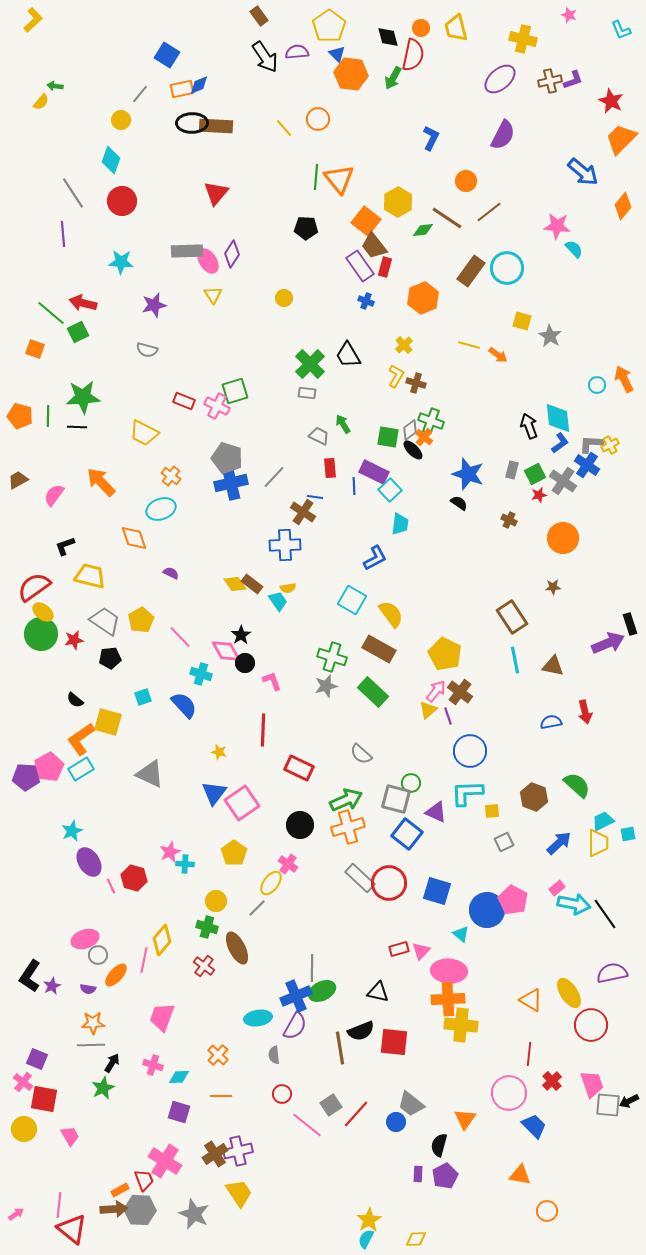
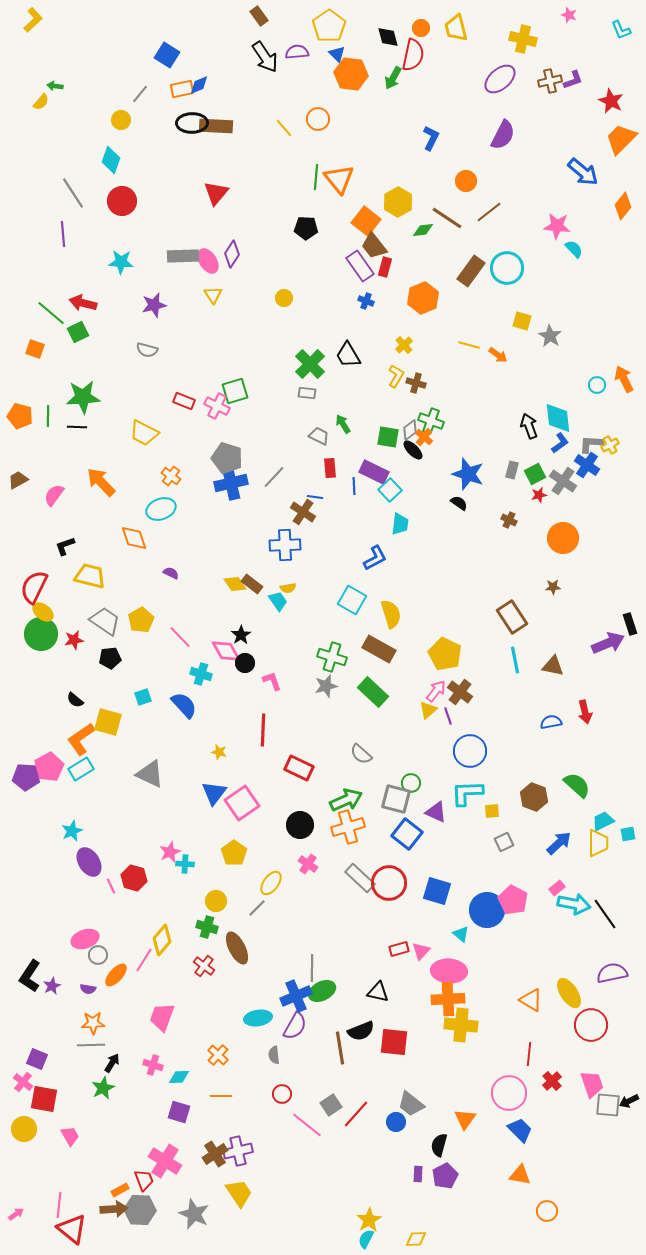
gray rectangle at (187, 251): moved 4 px left, 5 px down
red semicircle at (34, 587): rotated 28 degrees counterclockwise
yellow semicircle at (391, 614): rotated 20 degrees clockwise
pink cross at (288, 864): moved 20 px right
pink line at (144, 960): rotated 20 degrees clockwise
blue trapezoid at (534, 1126): moved 14 px left, 4 px down
